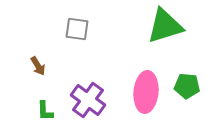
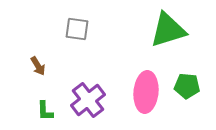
green triangle: moved 3 px right, 4 px down
purple cross: rotated 16 degrees clockwise
